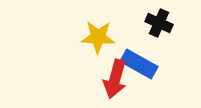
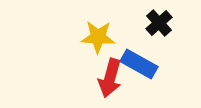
black cross: rotated 24 degrees clockwise
red arrow: moved 5 px left, 1 px up
